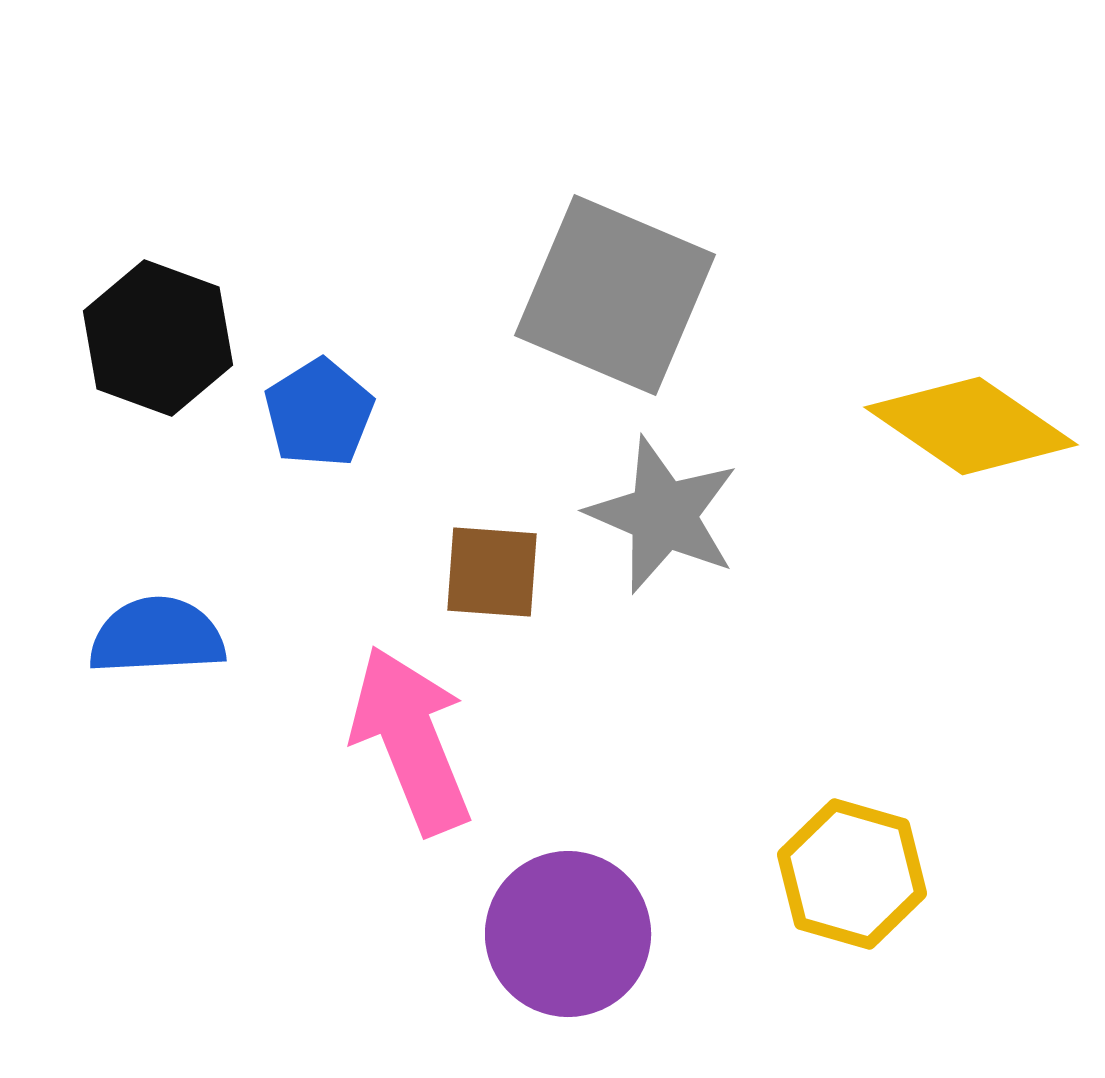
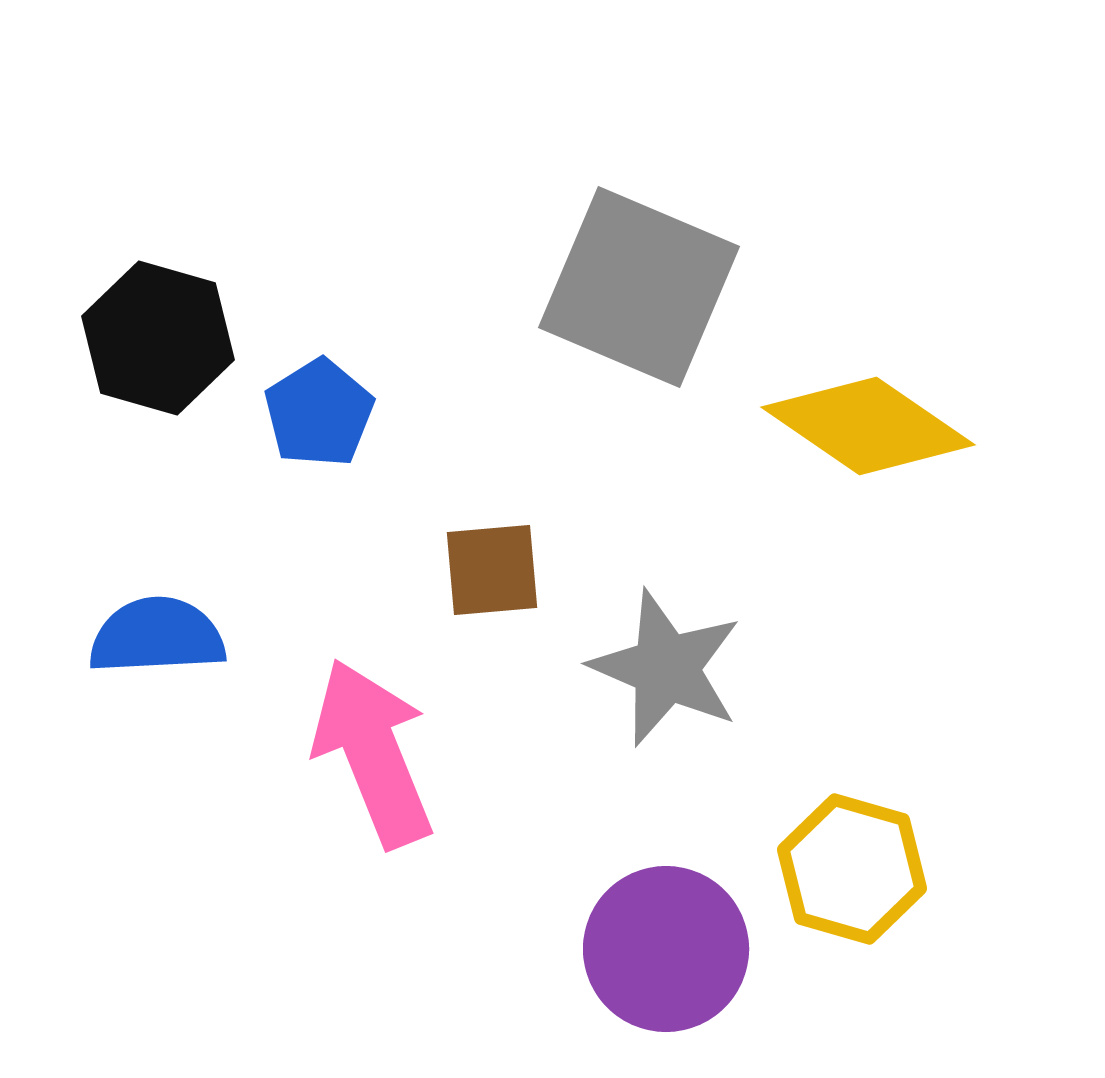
gray square: moved 24 px right, 8 px up
black hexagon: rotated 4 degrees counterclockwise
yellow diamond: moved 103 px left
gray star: moved 3 px right, 153 px down
brown square: moved 2 px up; rotated 9 degrees counterclockwise
pink arrow: moved 38 px left, 13 px down
yellow hexagon: moved 5 px up
purple circle: moved 98 px right, 15 px down
